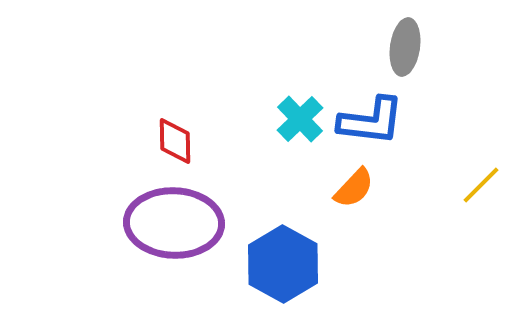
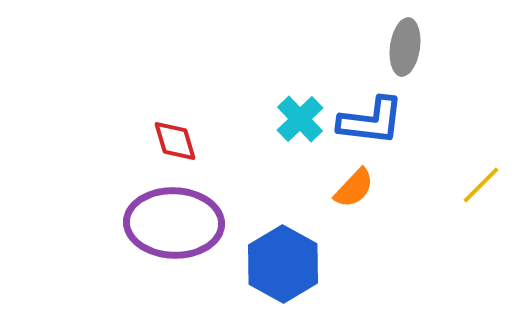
red diamond: rotated 15 degrees counterclockwise
